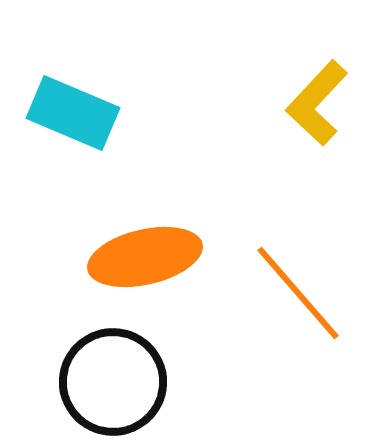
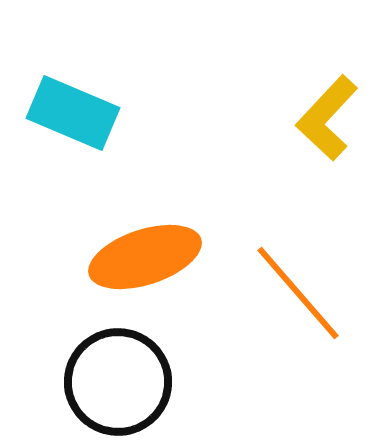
yellow L-shape: moved 10 px right, 15 px down
orange ellipse: rotated 5 degrees counterclockwise
black circle: moved 5 px right
